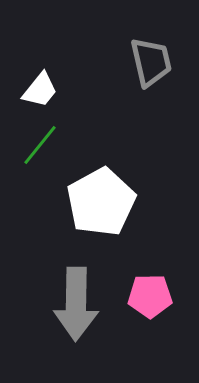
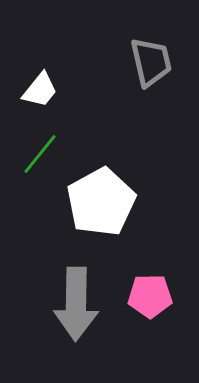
green line: moved 9 px down
